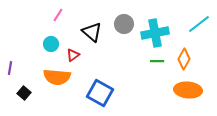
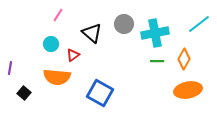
black triangle: moved 1 px down
orange ellipse: rotated 16 degrees counterclockwise
